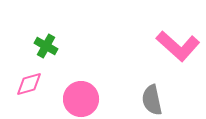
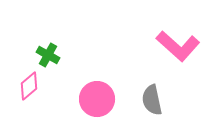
green cross: moved 2 px right, 9 px down
pink diamond: moved 2 px down; rotated 24 degrees counterclockwise
pink circle: moved 16 px right
